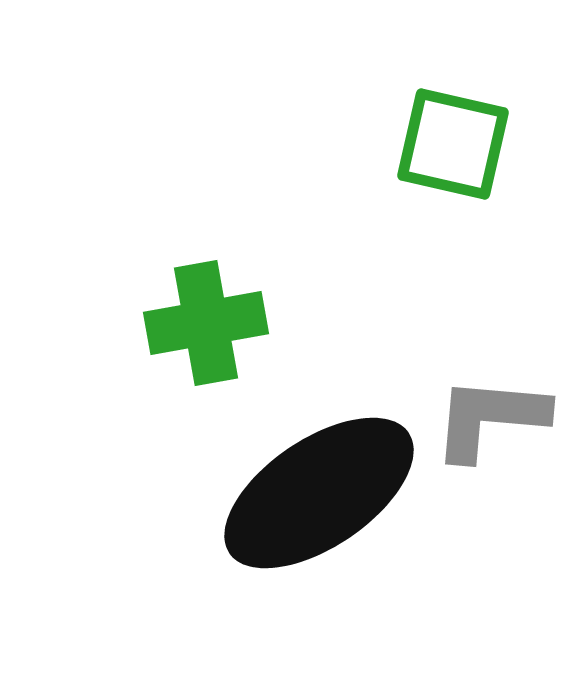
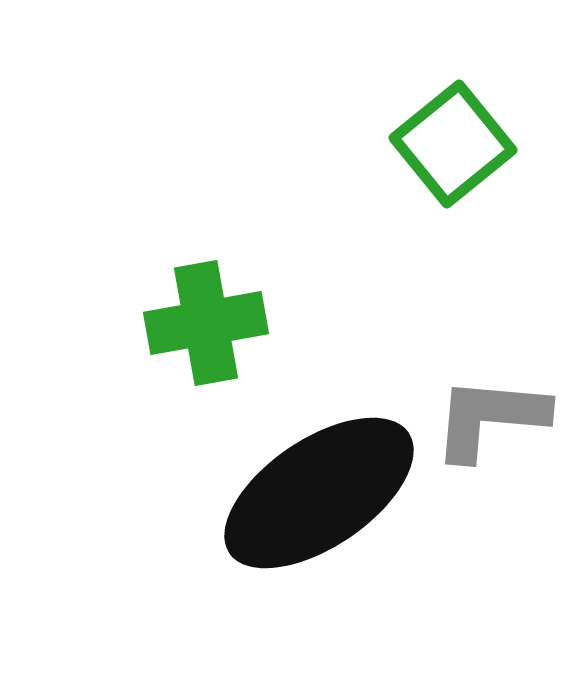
green square: rotated 38 degrees clockwise
